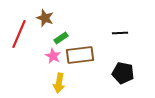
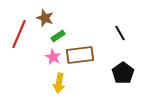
black line: rotated 63 degrees clockwise
green rectangle: moved 3 px left, 2 px up
pink star: moved 1 px down
black pentagon: rotated 25 degrees clockwise
